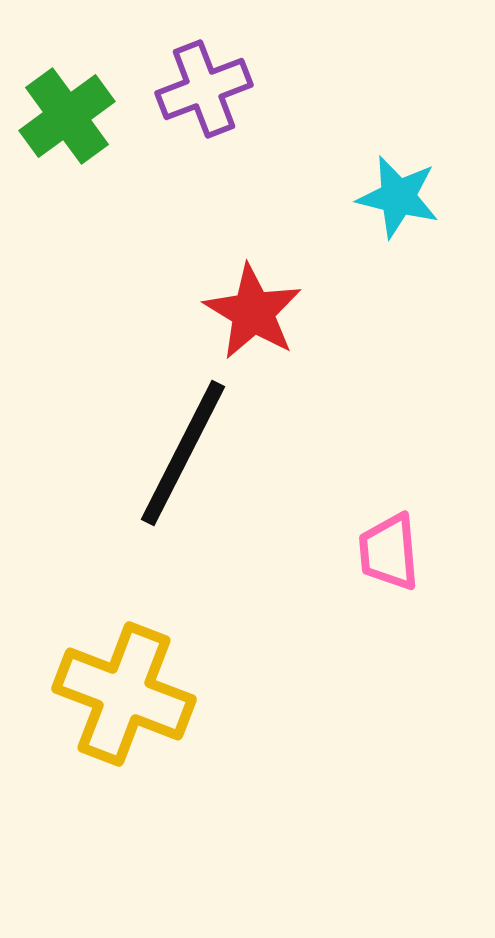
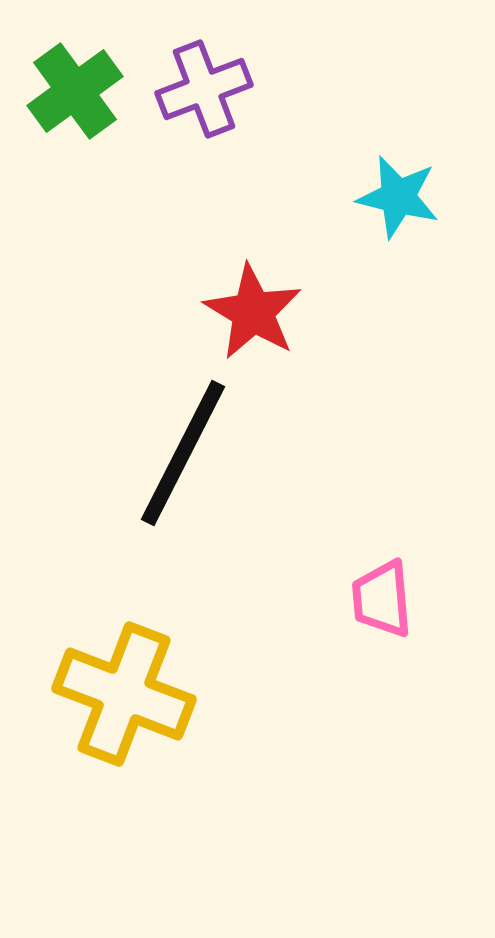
green cross: moved 8 px right, 25 px up
pink trapezoid: moved 7 px left, 47 px down
